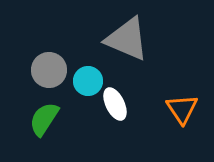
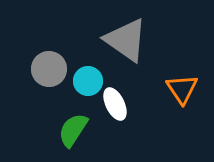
gray triangle: moved 1 px left, 1 px down; rotated 12 degrees clockwise
gray circle: moved 1 px up
orange triangle: moved 20 px up
green semicircle: moved 29 px right, 11 px down
